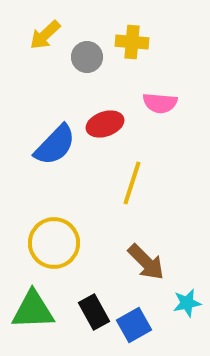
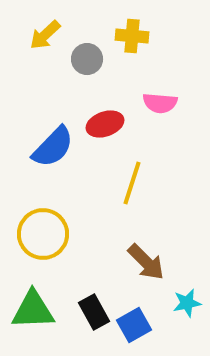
yellow cross: moved 6 px up
gray circle: moved 2 px down
blue semicircle: moved 2 px left, 2 px down
yellow circle: moved 11 px left, 9 px up
